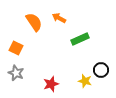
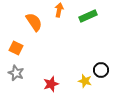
orange arrow: moved 8 px up; rotated 72 degrees clockwise
green rectangle: moved 8 px right, 23 px up
